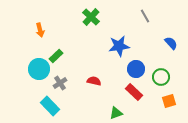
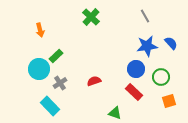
blue star: moved 28 px right
red semicircle: rotated 32 degrees counterclockwise
green triangle: moved 1 px left; rotated 40 degrees clockwise
